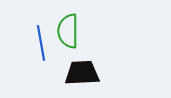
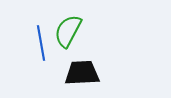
green semicircle: rotated 28 degrees clockwise
